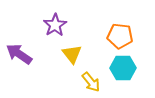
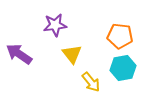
purple star: rotated 25 degrees clockwise
cyan hexagon: rotated 10 degrees counterclockwise
